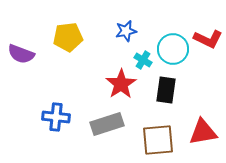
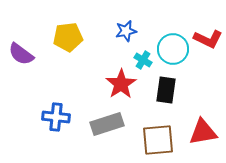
purple semicircle: rotated 16 degrees clockwise
